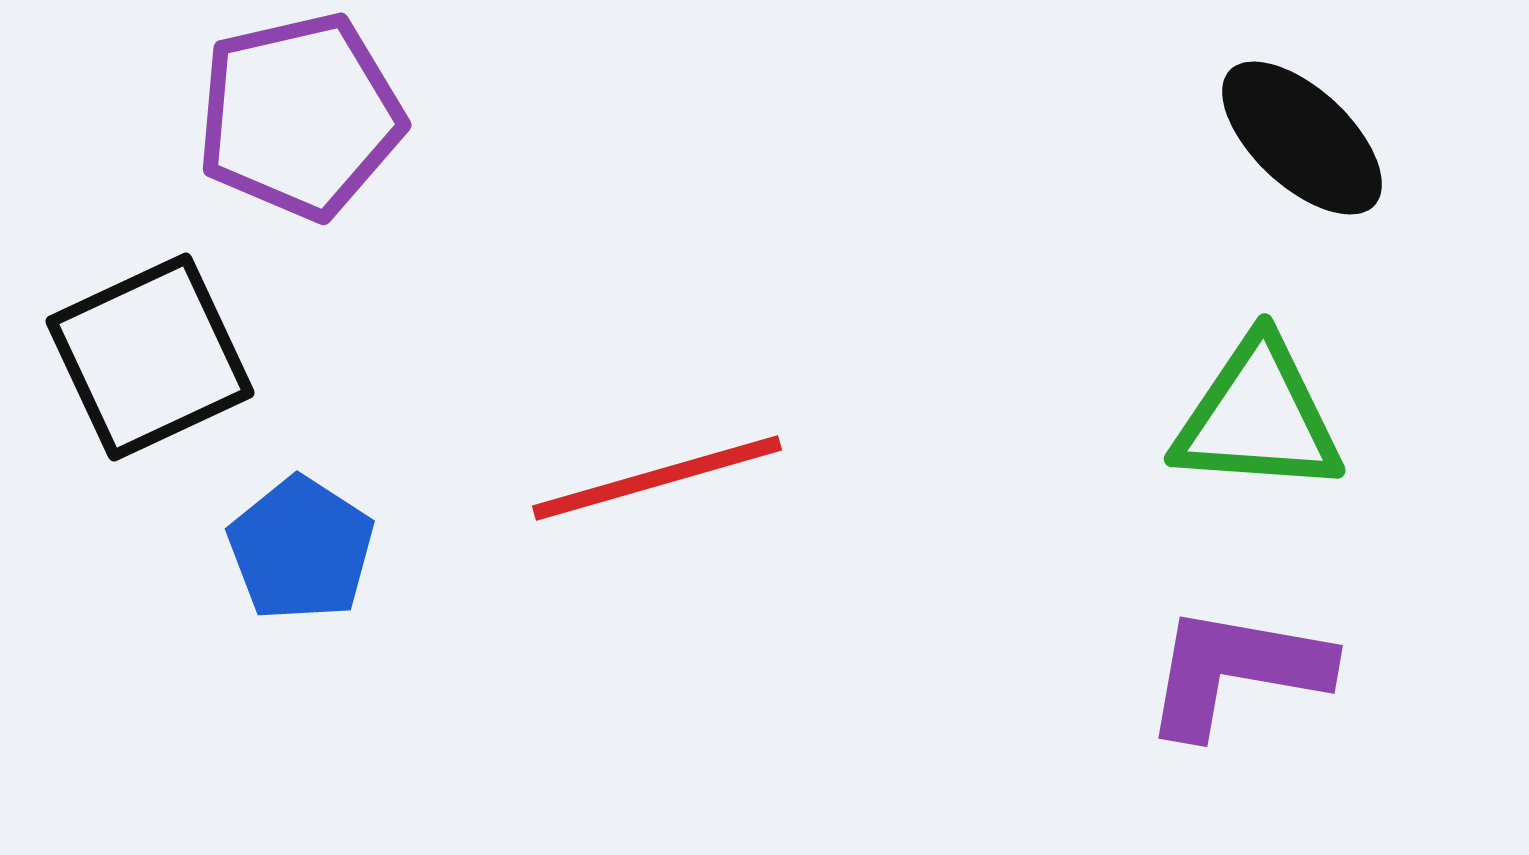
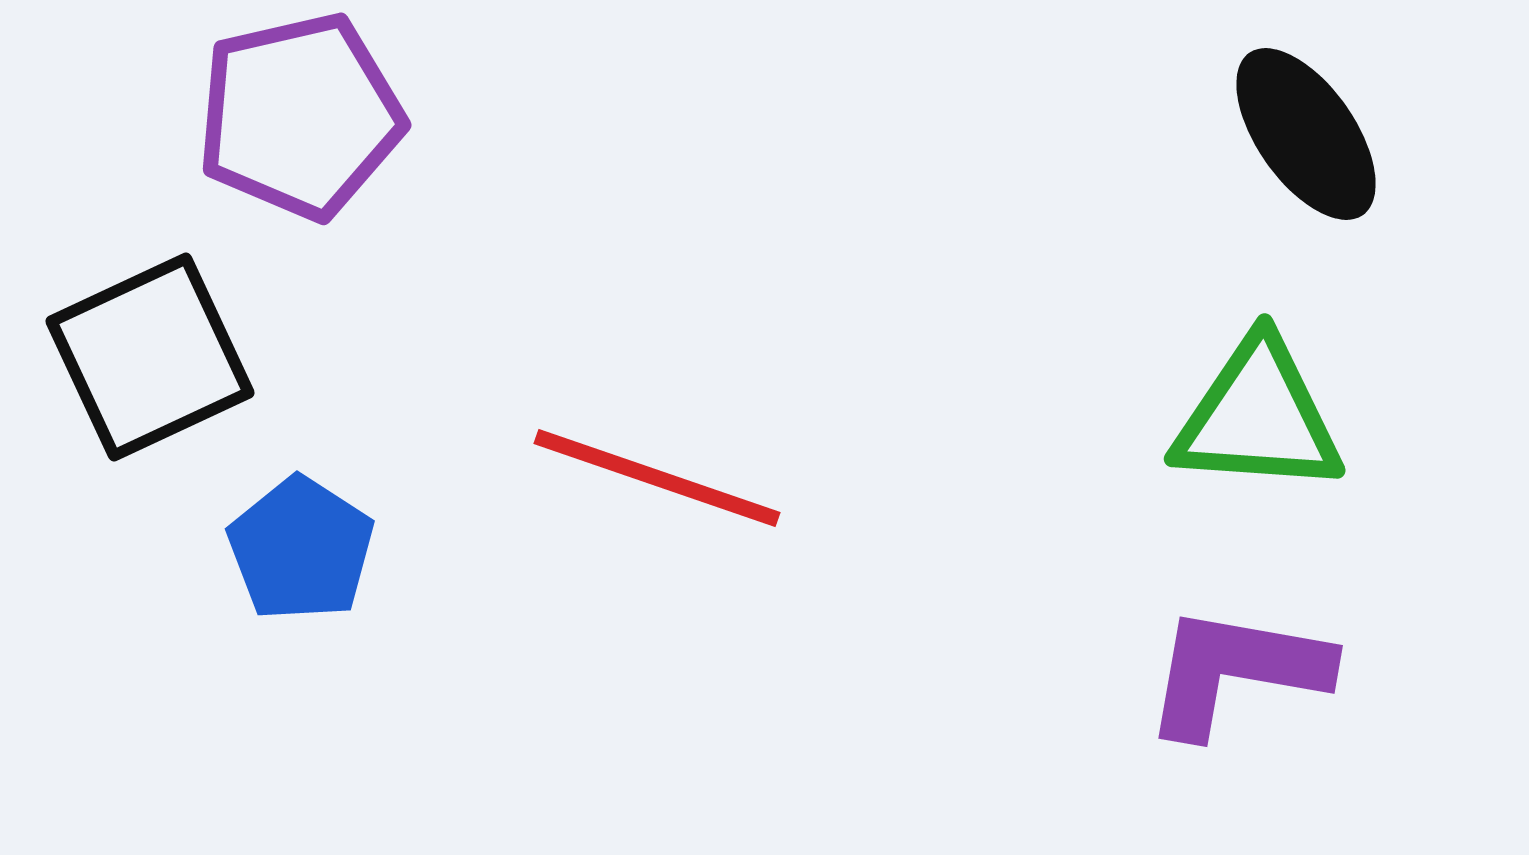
black ellipse: moved 4 px right, 4 px up; rotated 12 degrees clockwise
red line: rotated 35 degrees clockwise
